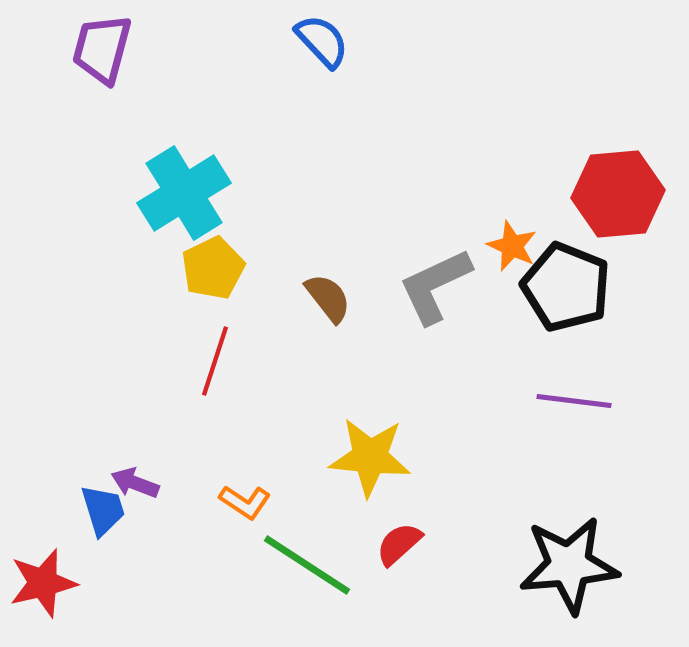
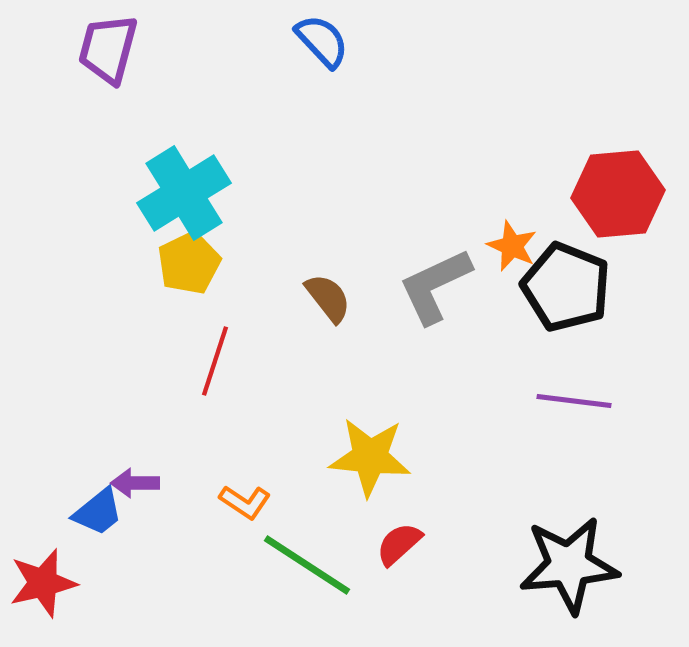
purple trapezoid: moved 6 px right
yellow pentagon: moved 24 px left, 5 px up
purple arrow: rotated 21 degrees counterclockwise
blue trapezoid: moved 5 px left, 2 px down; rotated 68 degrees clockwise
